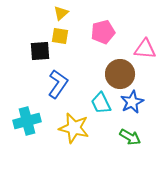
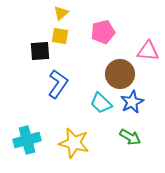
pink triangle: moved 3 px right, 2 px down
cyan trapezoid: rotated 20 degrees counterclockwise
cyan cross: moved 19 px down
yellow star: moved 15 px down
